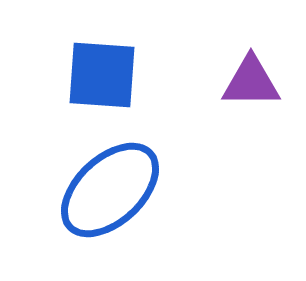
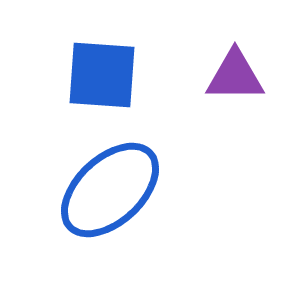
purple triangle: moved 16 px left, 6 px up
